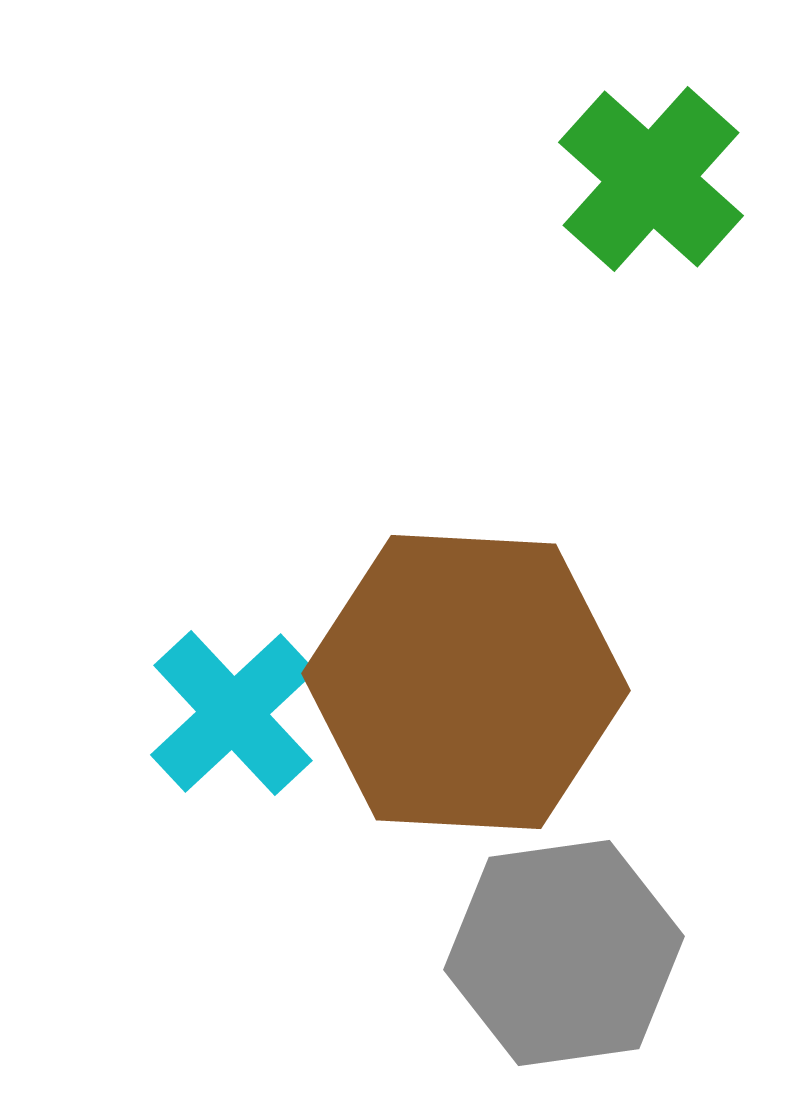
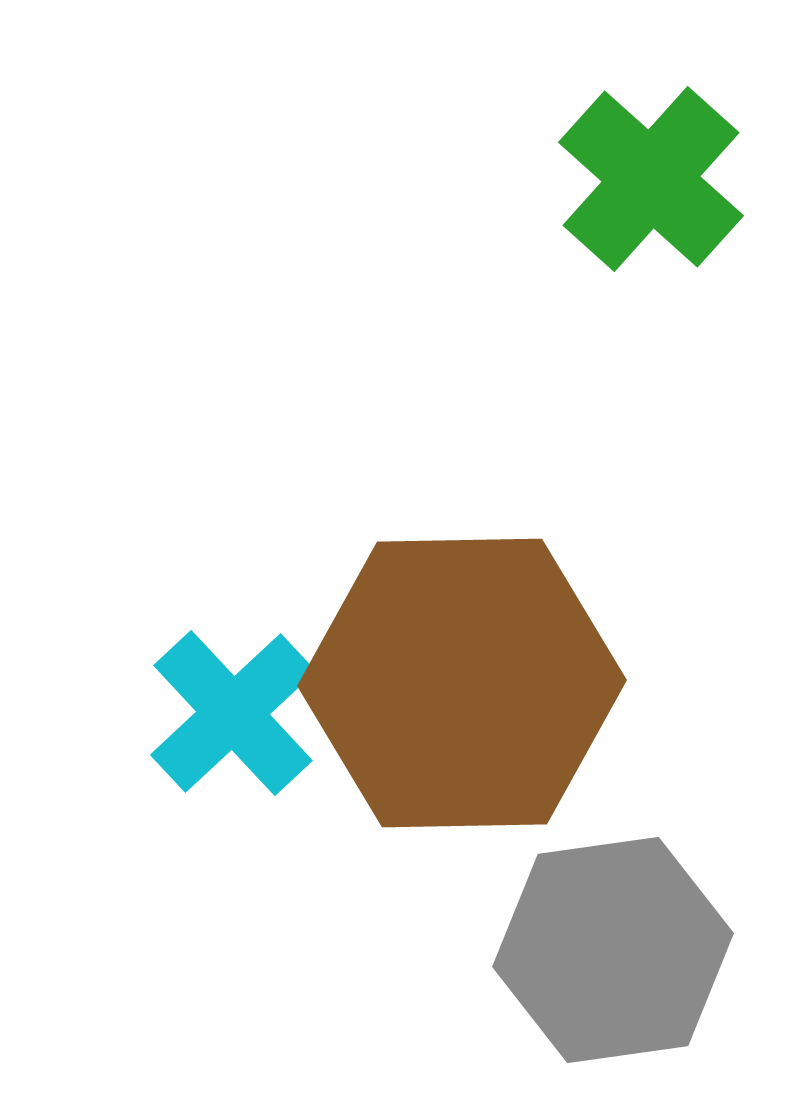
brown hexagon: moved 4 px left, 1 px down; rotated 4 degrees counterclockwise
gray hexagon: moved 49 px right, 3 px up
